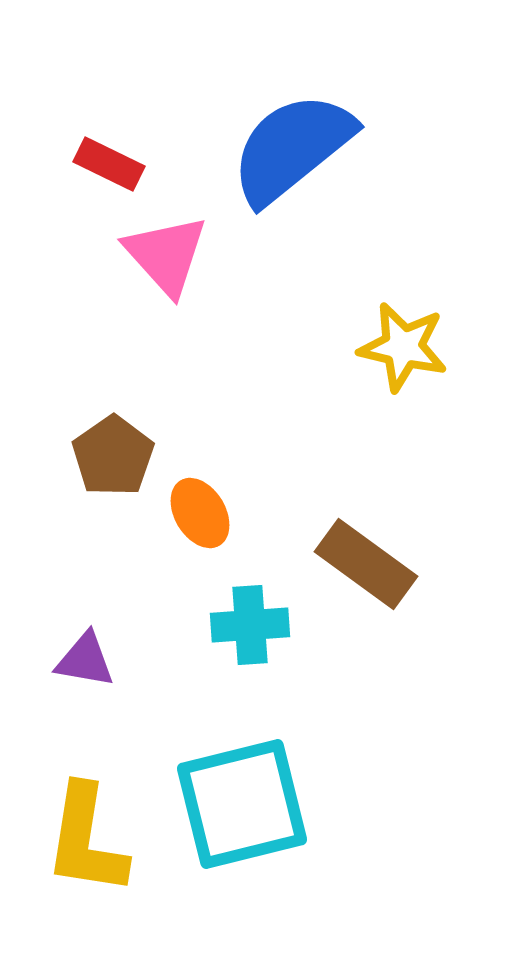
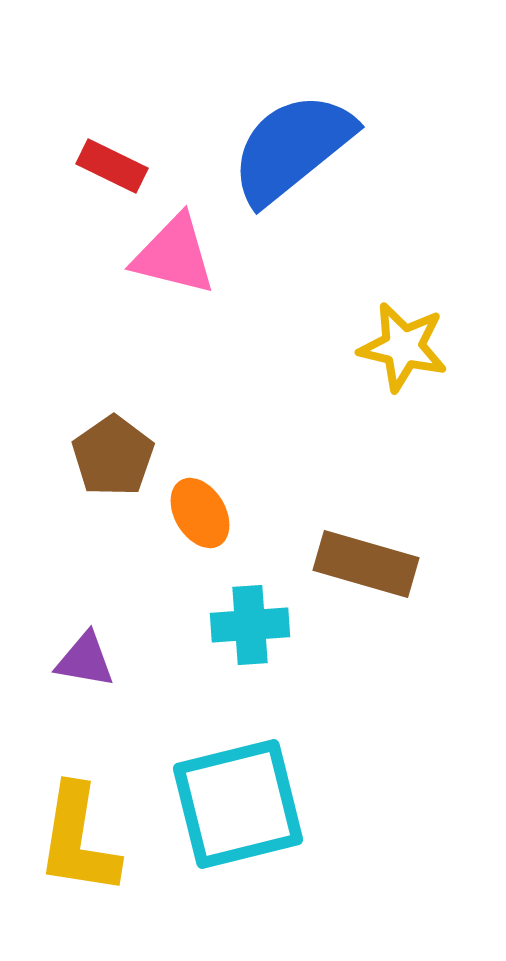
red rectangle: moved 3 px right, 2 px down
pink triangle: moved 8 px right; rotated 34 degrees counterclockwise
brown rectangle: rotated 20 degrees counterclockwise
cyan square: moved 4 px left
yellow L-shape: moved 8 px left
